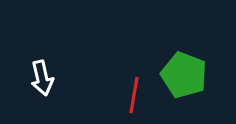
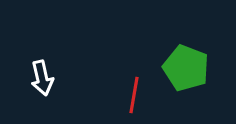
green pentagon: moved 2 px right, 7 px up
